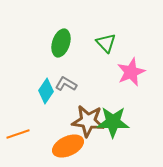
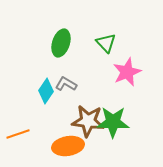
pink star: moved 4 px left
orange ellipse: rotated 16 degrees clockwise
